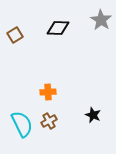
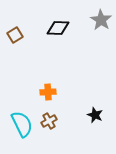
black star: moved 2 px right
